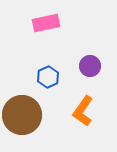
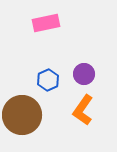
purple circle: moved 6 px left, 8 px down
blue hexagon: moved 3 px down
orange L-shape: moved 1 px up
